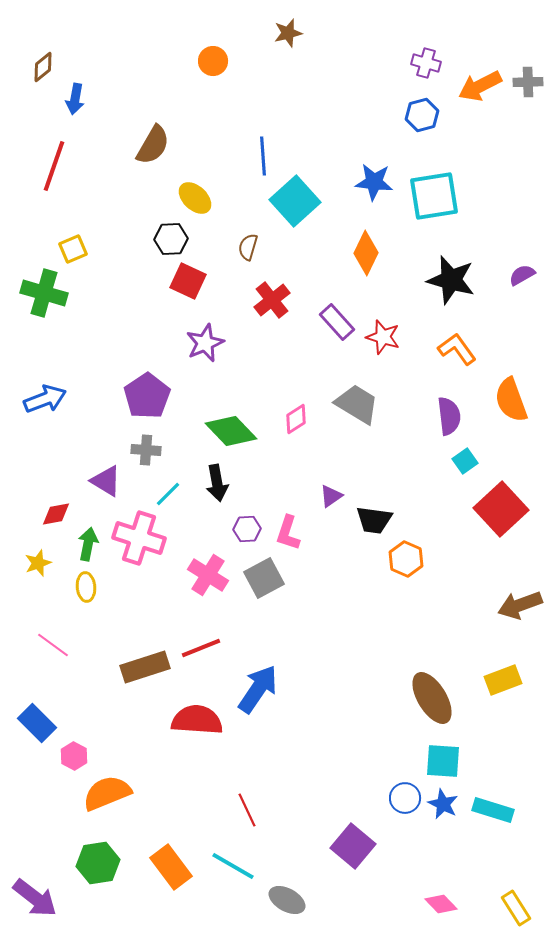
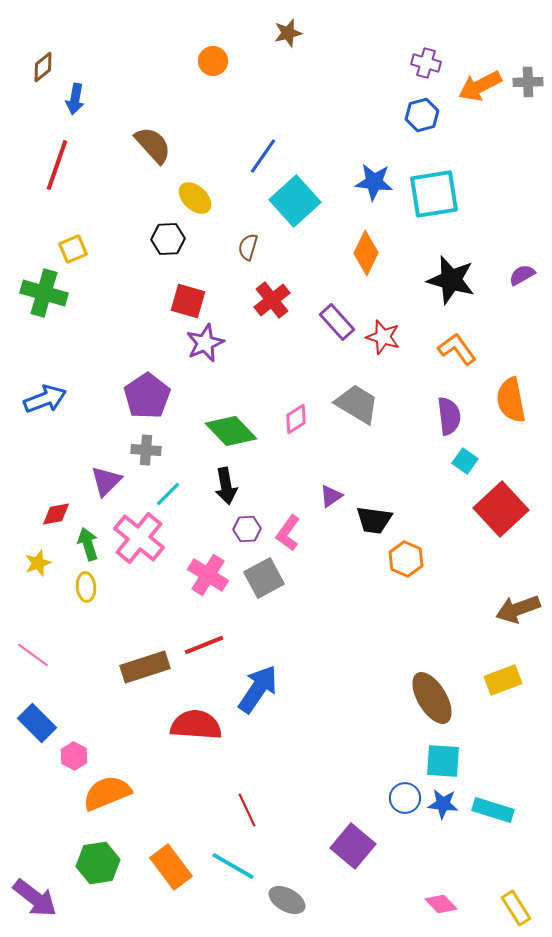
brown semicircle at (153, 145): rotated 72 degrees counterclockwise
blue line at (263, 156): rotated 39 degrees clockwise
red line at (54, 166): moved 3 px right, 1 px up
cyan square at (434, 196): moved 2 px up
black hexagon at (171, 239): moved 3 px left
red square at (188, 281): moved 20 px down; rotated 9 degrees counterclockwise
orange semicircle at (511, 400): rotated 9 degrees clockwise
cyan square at (465, 461): rotated 20 degrees counterclockwise
purple triangle at (106, 481): rotated 44 degrees clockwise
black arrow at (217, 483): moved 9 px right, 3 px down
pink L-shape at (288, 533): rotated 18 degrees clockwise
pink cross at (139, 538): rotated 21 degrees clockwise
green arrow at (88, 544): rotated 28 degrees counterclockwise
brown arrow at (520, 605): moved 2 px left, 4 px down
pink line at (53, 645): moved 20 px left, 10 px down
red line at (201, 648): moved 3 px right, 3 px up
red semicircle at (197, 720): moved 1 px left, 5 px down
blue star at (443, 804): rotated 20 degrees counterclockwise
